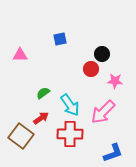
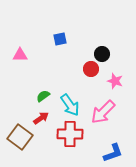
pink star: rotated 14 degrees clockwise
green semicircle: moved 3 px down
brown square: moved 1 px left, 1 px down
